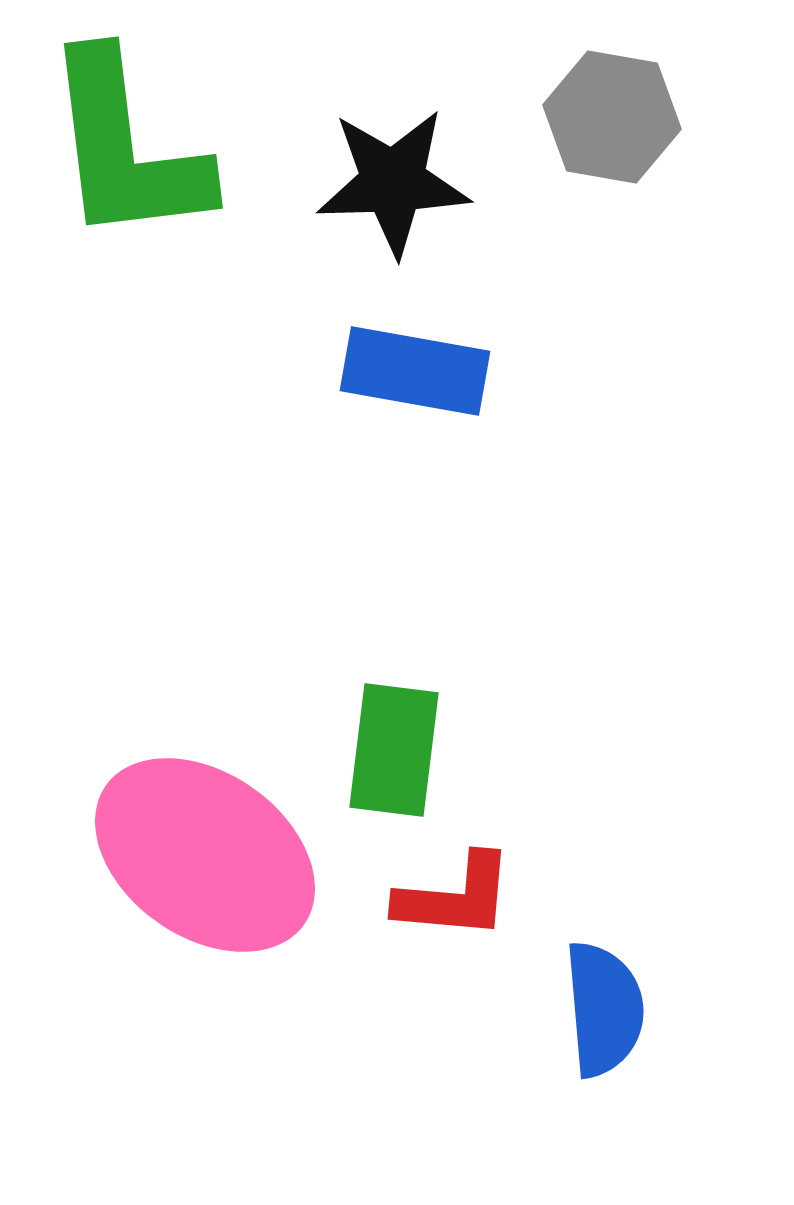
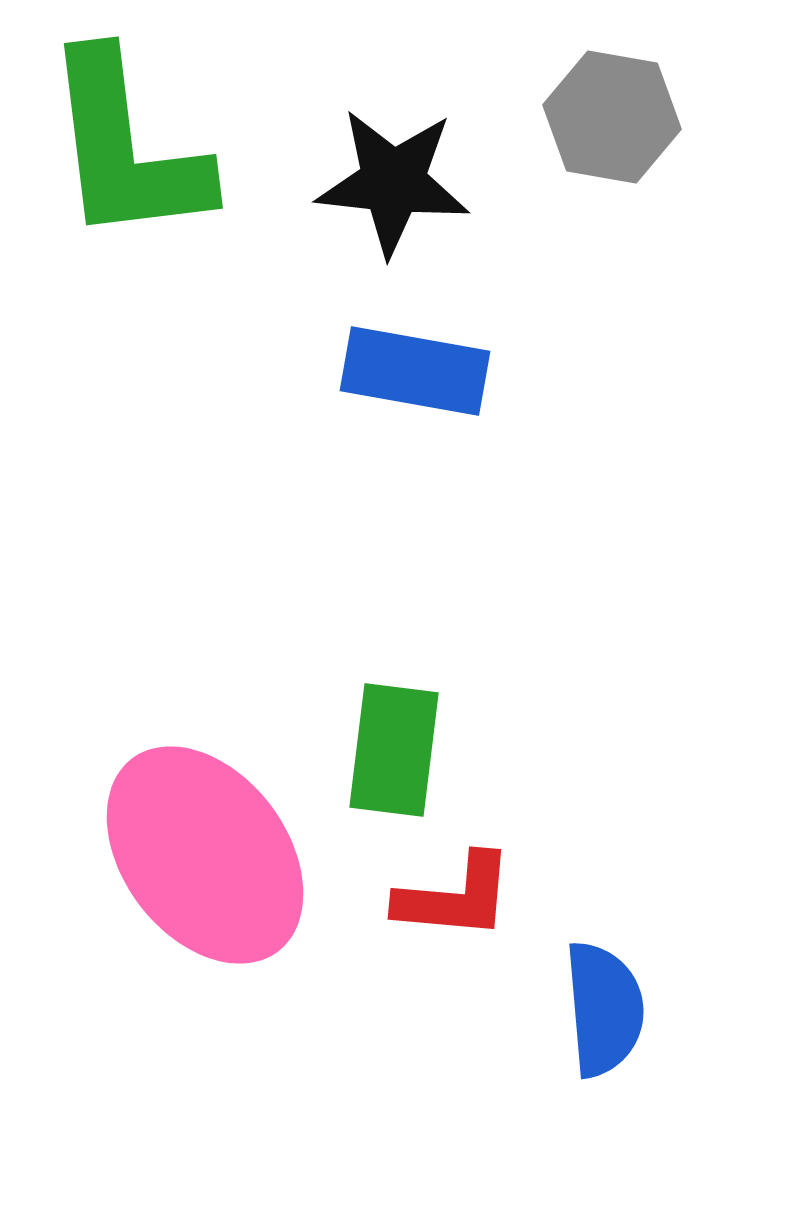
black star: rotated 8 degrees clockwise
pink ellipse: rotated 18 degrees clockwise
